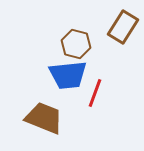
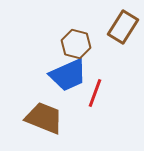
blue trapezoid: rotated 18 degrees counterclockwise
